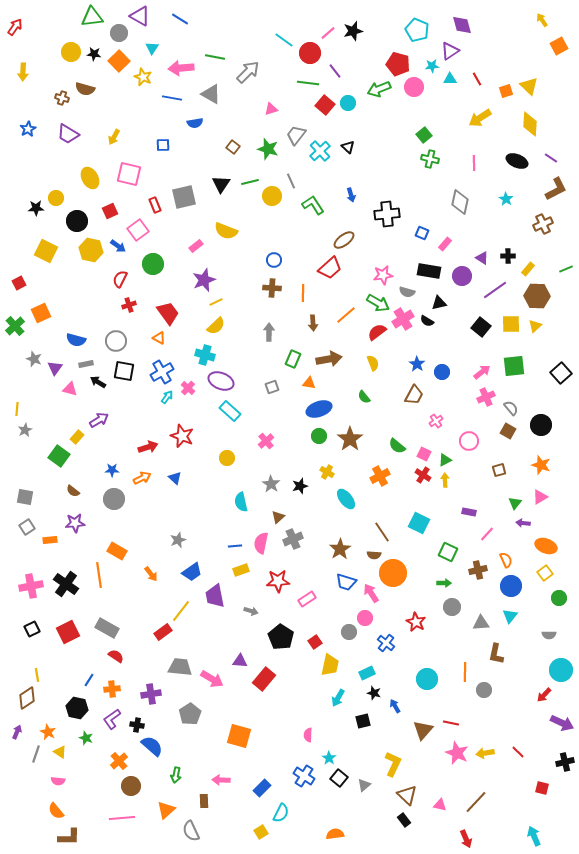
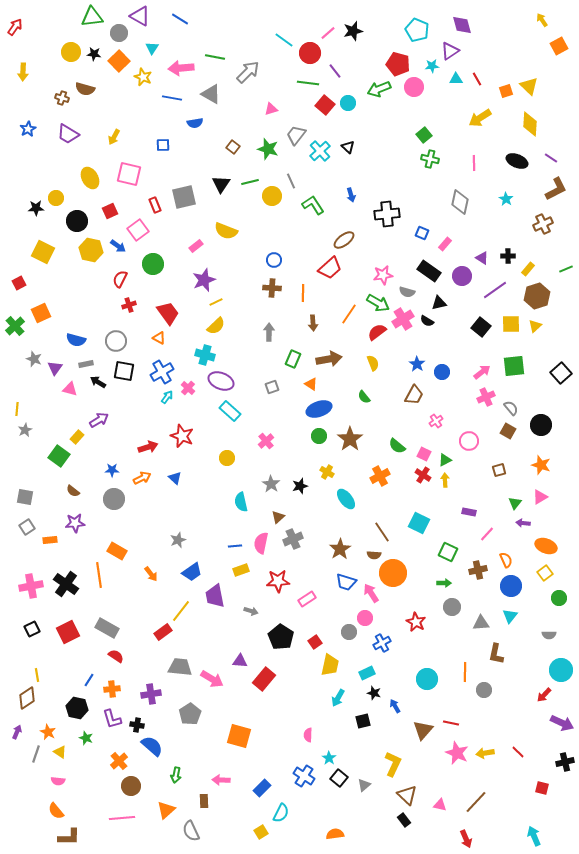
cyan triangle at (450, 79): moved 6 px right
yellow square at (46, 251): moved 3 px left, 1 px down
black rectangle at (429, 271): rotated 25 degrees clockwise
brown hexagon at (537, 296): rotated 20 degrees counterclockwise
orange line at (346, 315): moved 3 px right, 1 px up; rotated 15 degrees counterclockwise
orange triangle at (309, 383): moved 2 px right, 1 px down; rotated 24 degrees clockwise
blue cross at (386, 643): moved 4 px left; rotated 24 degrees clockwise
purple L-shape at (112, 719): rotated 70 degrees counterclockwise
